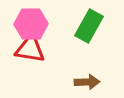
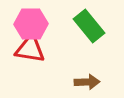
green rectangle: rotated 68 degrees counterclockwise
